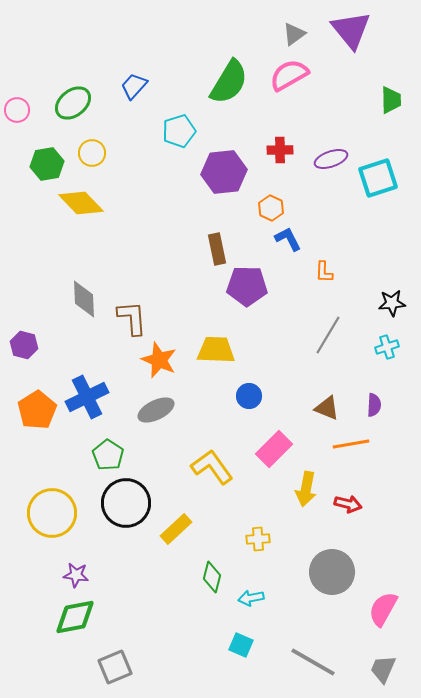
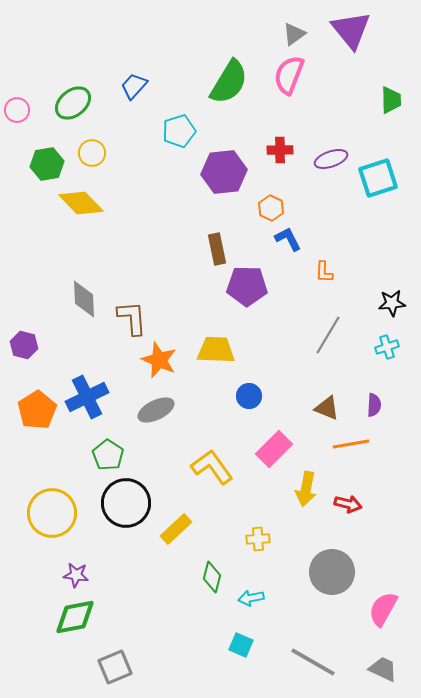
pink semicircle at (289, 75): rotated 39 degrees counterclockwise
gray trapezoid at (383, 669): rotated 92 degrees clockwise
